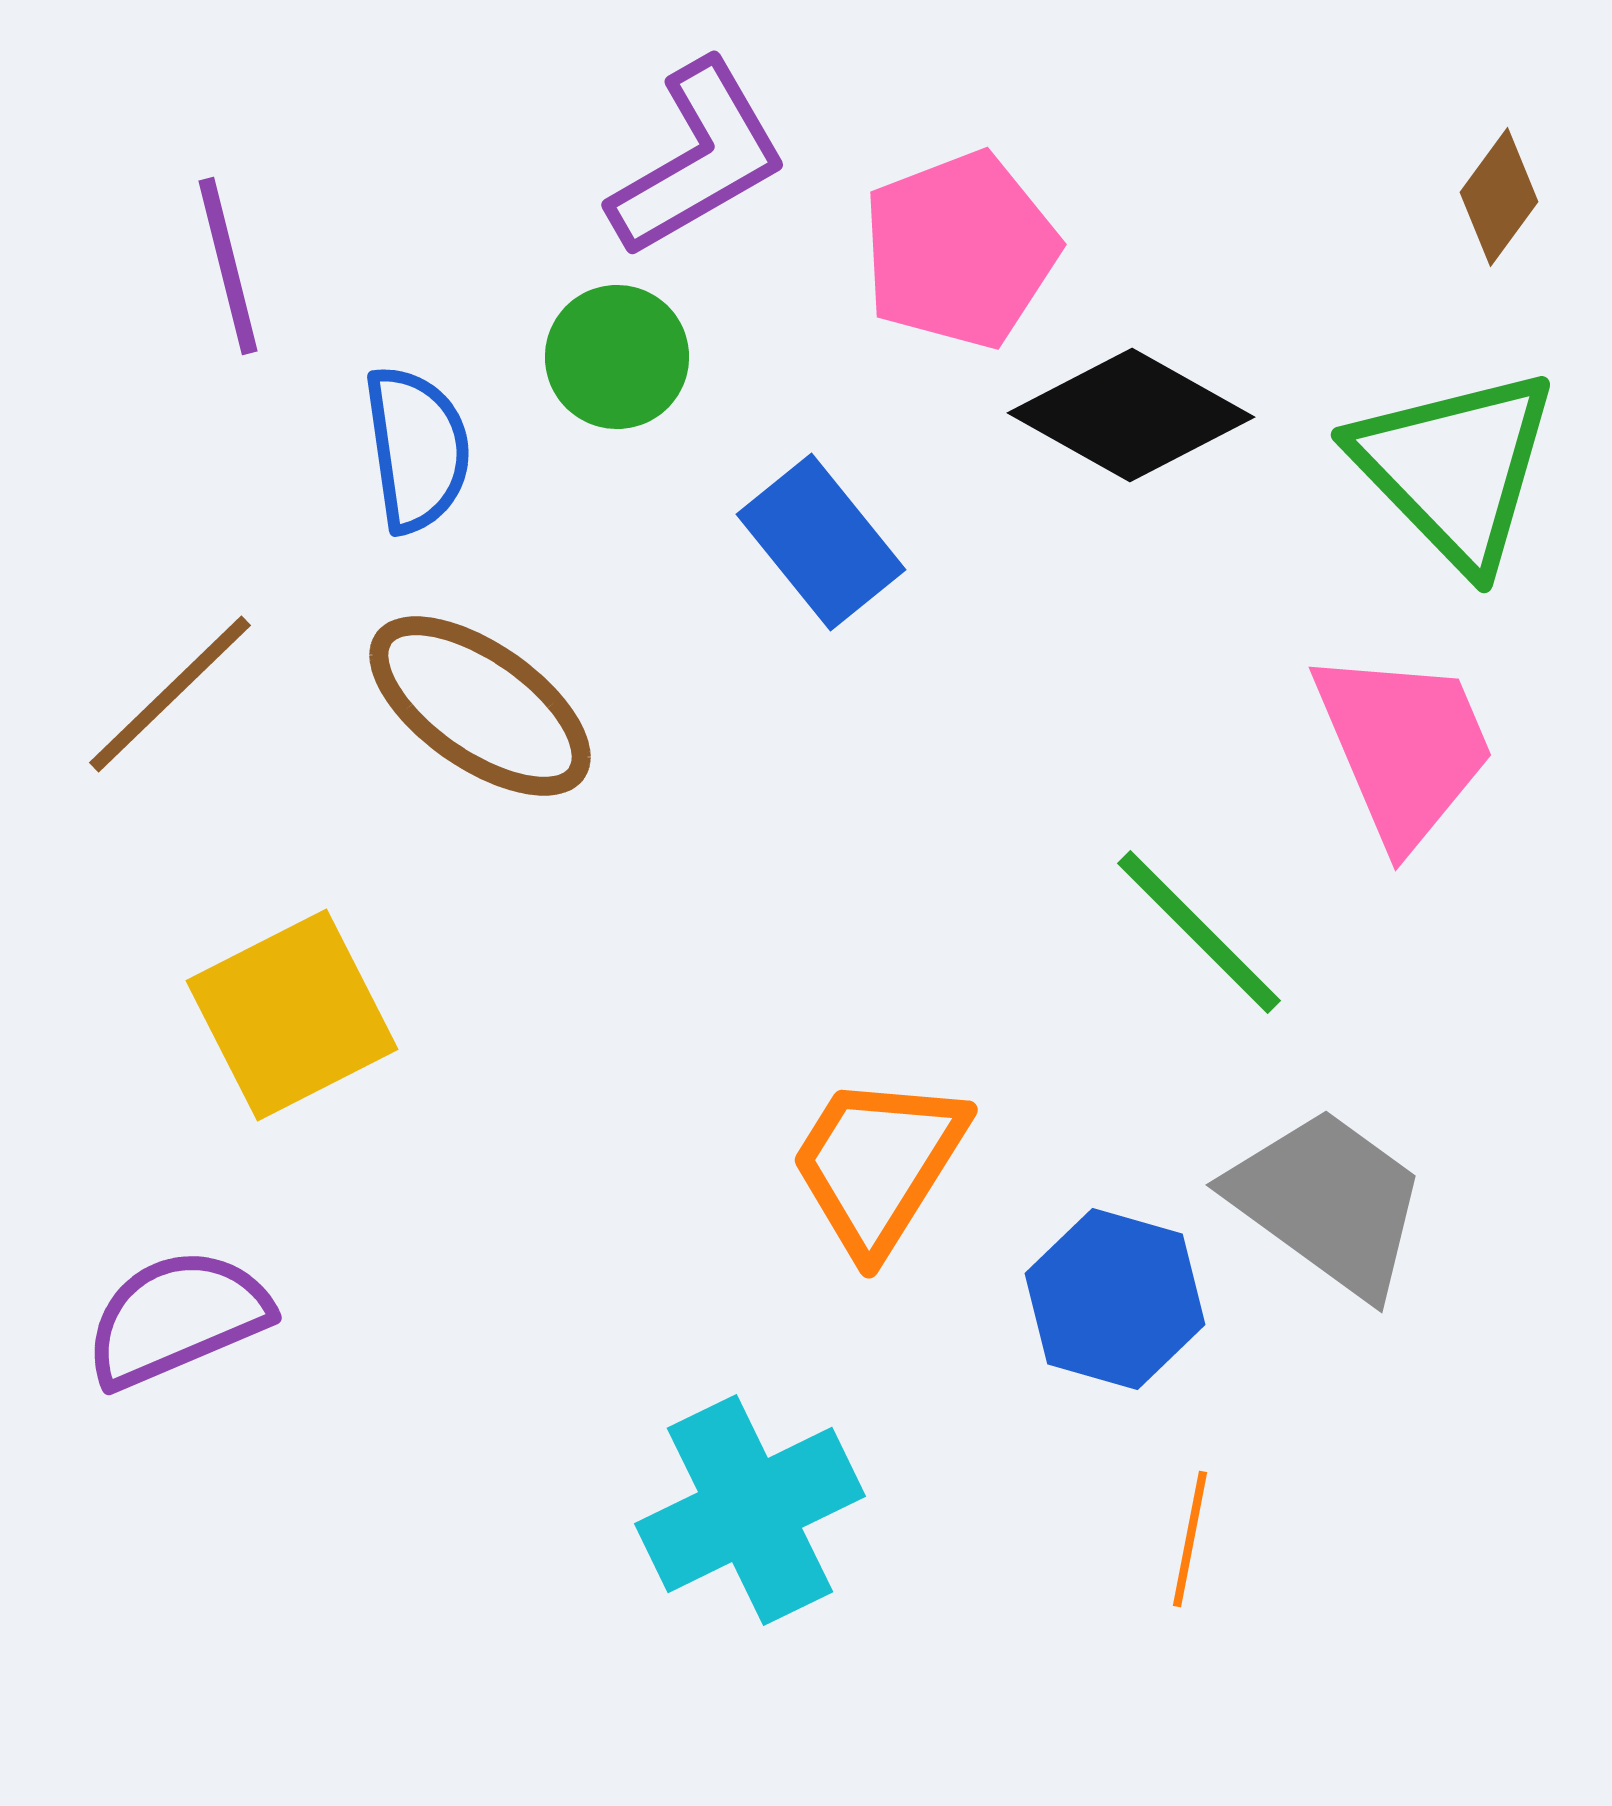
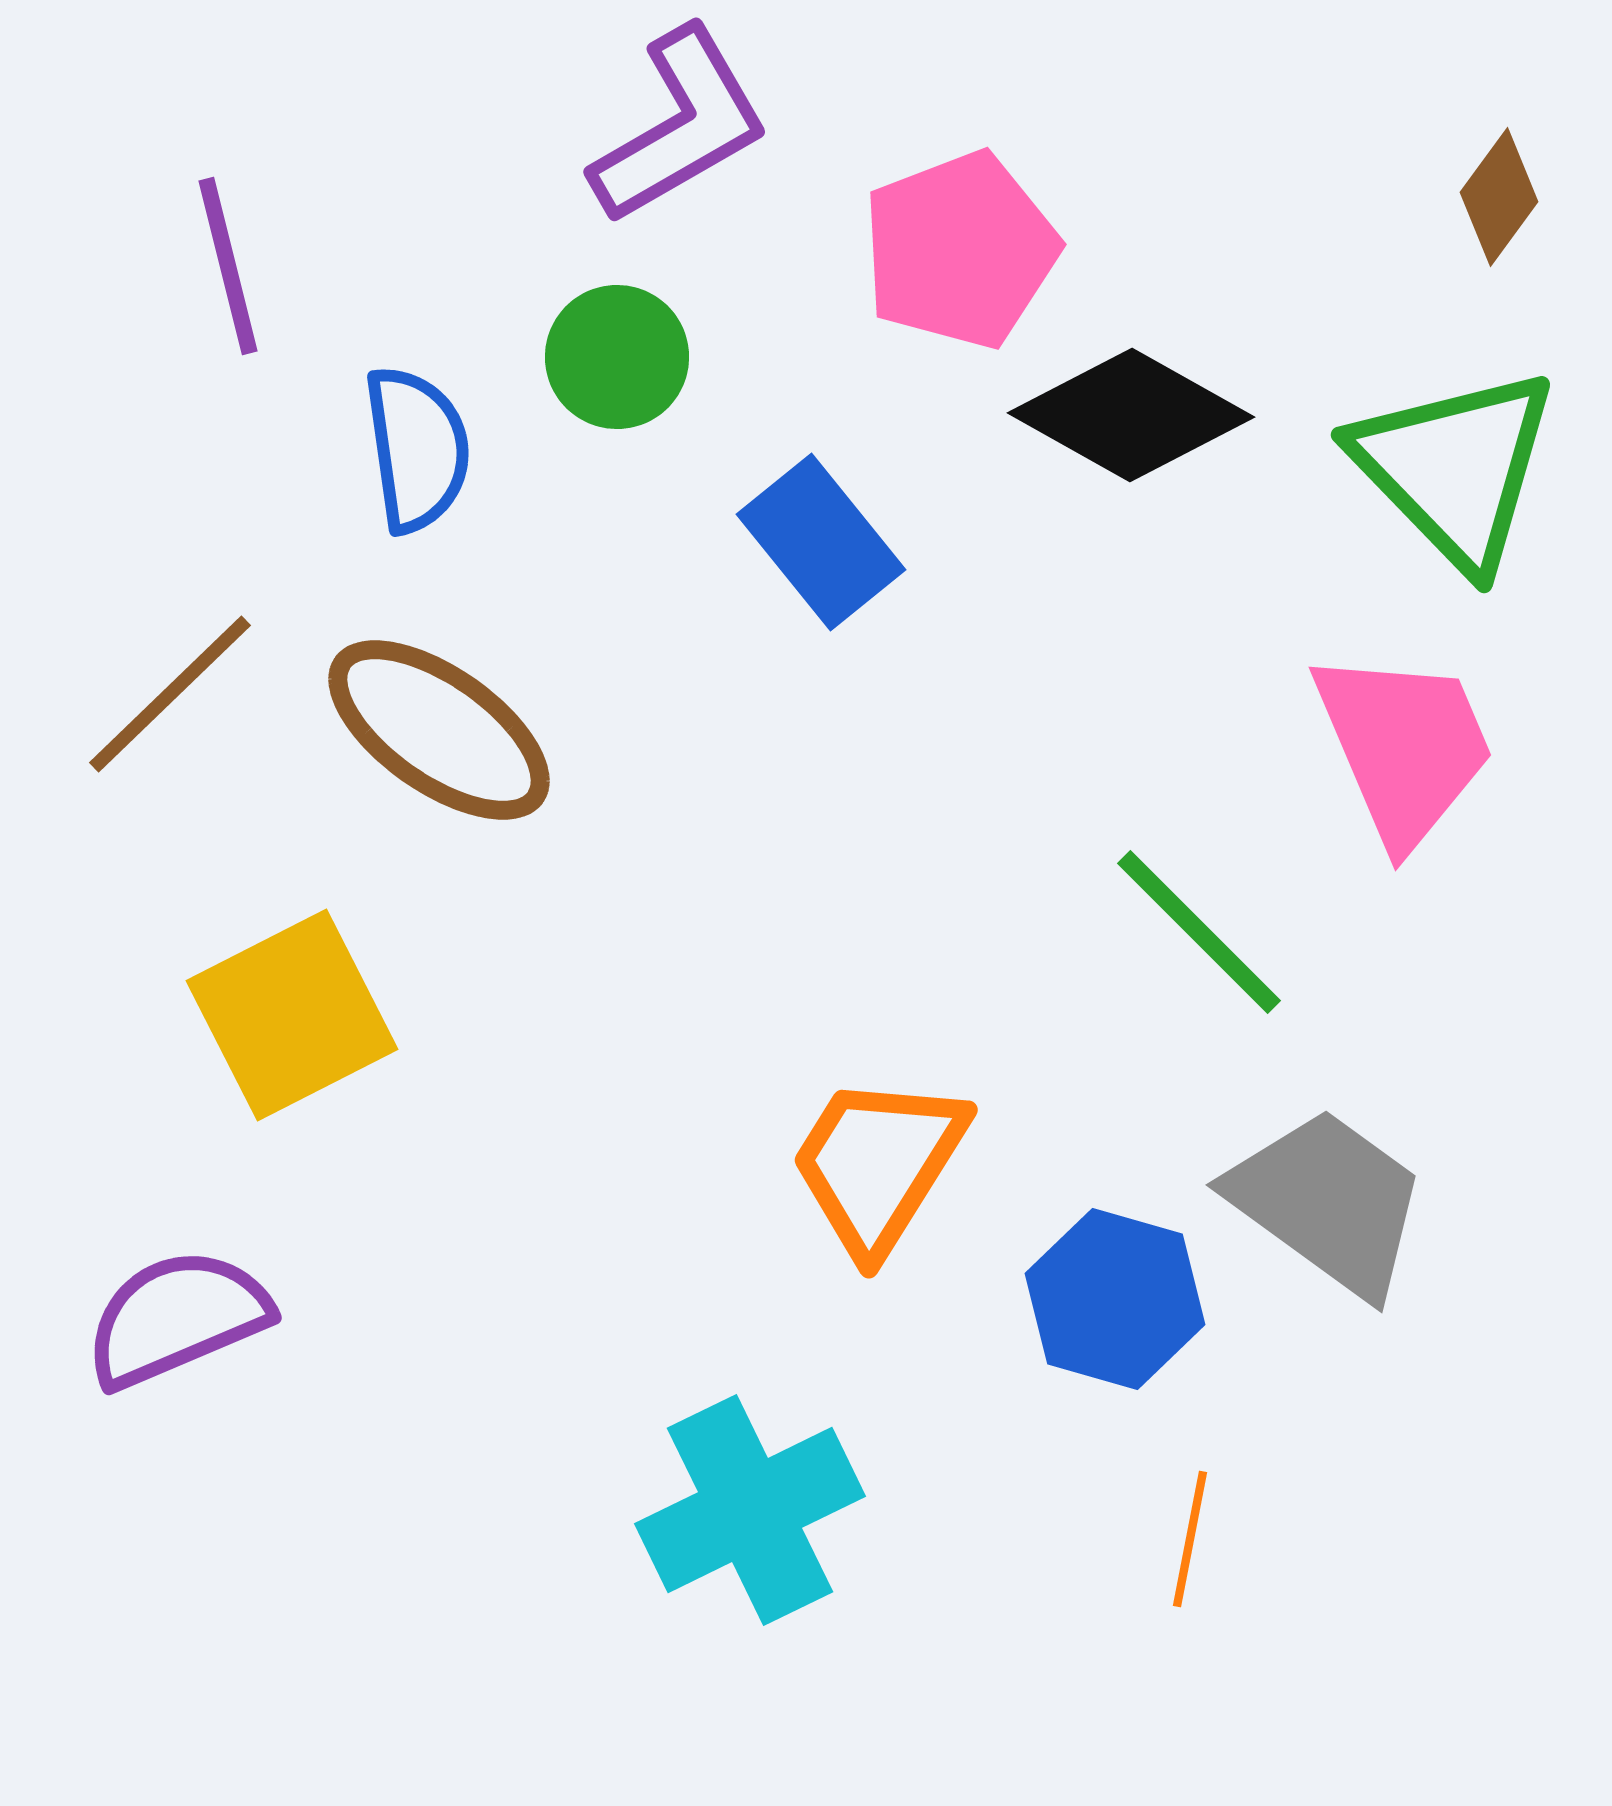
purple L-shape: moved 18 px left, 33 px up
brown ellipse: moved 41 px left, 24 px down
